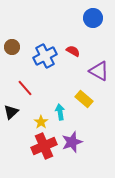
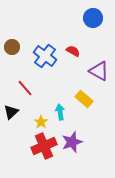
blue cross: rotated 25 degrees counterclockwise
